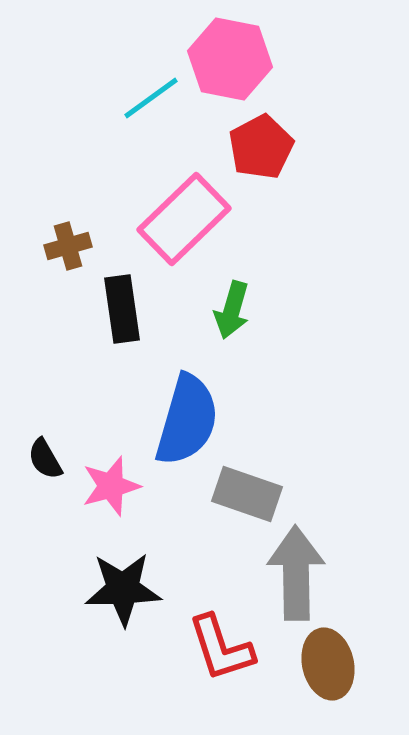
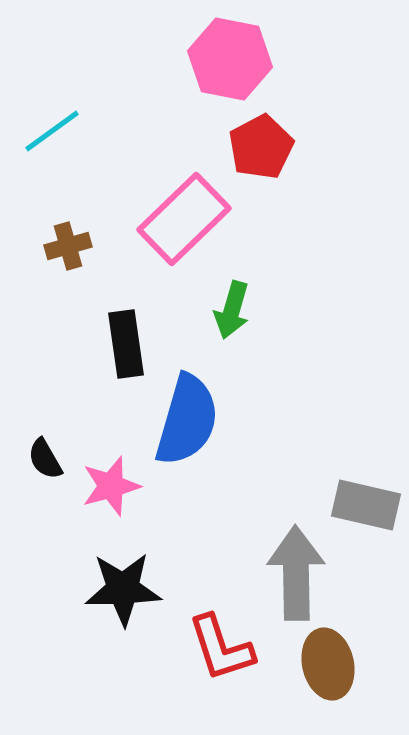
cyan line: moved 99 px left, 33 px down
black rectangle: moved 4 px right, 35 px down
gray rectangle: moved 119 px right, 11 px down; rotated 6 degrees counterclockwise
